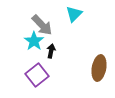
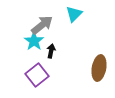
gray arrow: rotated 85 degrees counterclockwise
